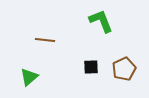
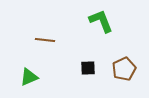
black square: moved 3 px left, 1 px down
green triangle: rotated 18 degrees clockwise
